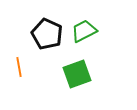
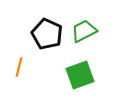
orange line: rotated 24 degrees clockwise
green square: moved 3 px right, 1 px down
